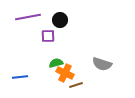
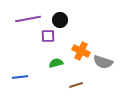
purple line: moved 2 px down
gray semicircle: moved 1 px right, 2 px up
orange cross: moved 16 px right, 22 px up
